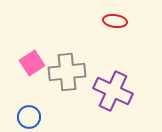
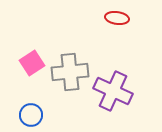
red ellipse: moved 2 px right, 3 px up
gray cross: moved 3 px right
blue circle: moved 2 px right, 2 px up
